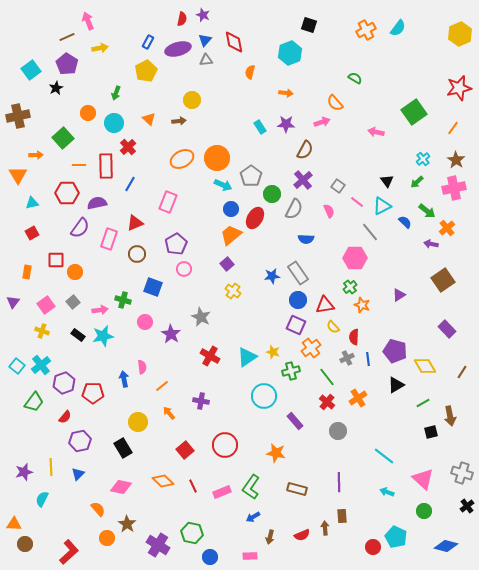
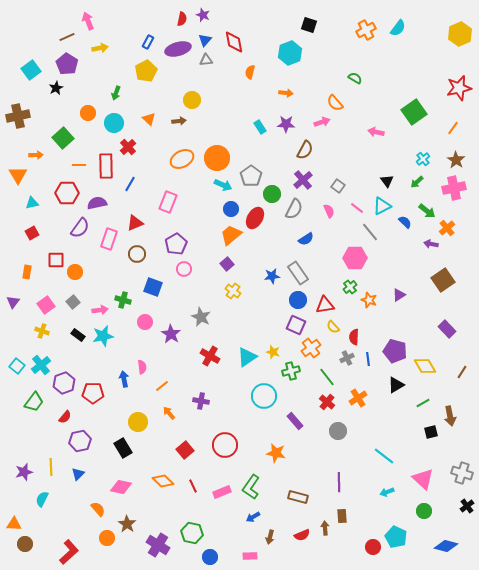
pink line at (357, 202): moved 6 px down
blue semicircle at (306, 239): rotated 35 degrees counterclockwise
orange star at (362, 305): moved 7 px right, 5 px up
brown rectangle at (297, 489): moved 1 px right, 8 px down
cyan arrow at (387, 492): rotated 40 degrees counterclockwise
